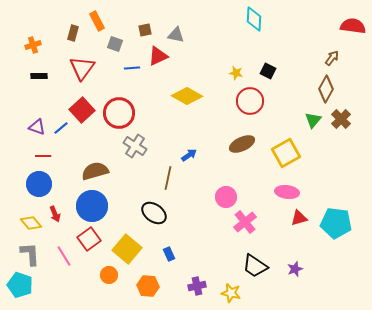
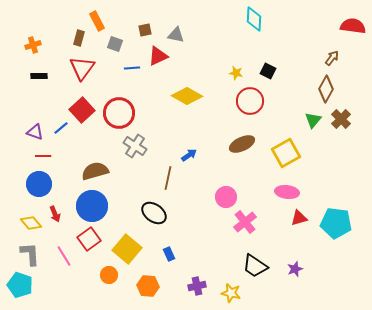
brown rectangle at (73, 33): moved 6 px right, 5 px down
purple triangle at (37, 127): moved 2 px left, 5 px down
